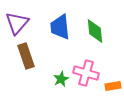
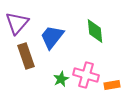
blue trapezoid: moved 8 px left, 10 px down; rotated 44 degrees clockwise
pink cross: moved 2 px down
orange rectangle: moved 1 px left, 1 px up
